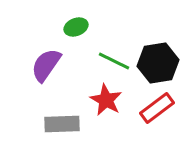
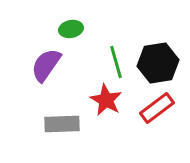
green ellipse: moved 5 px left, 2 px down; rotated 10 degrees clockwise
green line: moved 2 px right, 1 px down; rotated 48 degrees clockwise
